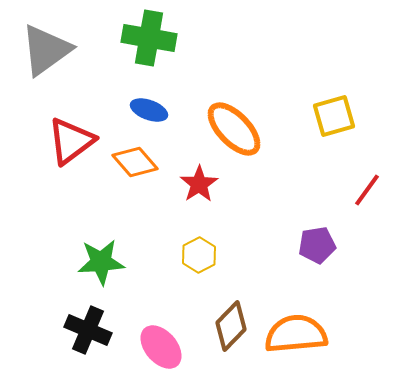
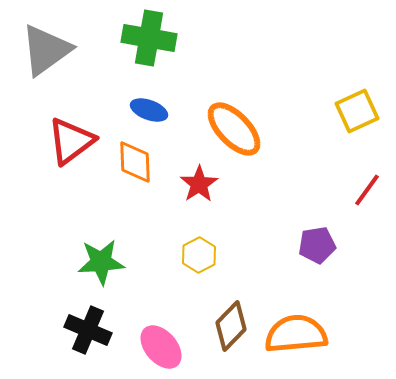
yellow square: moved 23 px right, 5 px up; rotated 9 degrees counterclockwise
orange diamond: rotated 39 degrees clockwise
